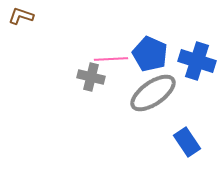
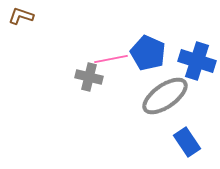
blue pentagon: moved 2 px left, 1 px up
pink line: rotated 8 degrees counterclockwise
gray cross: moved 2 px left
gray ellipse: moved 12 px right, 3 px down
